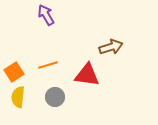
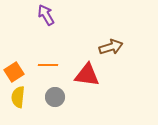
orange line: rotated 18 degrees clockwise
